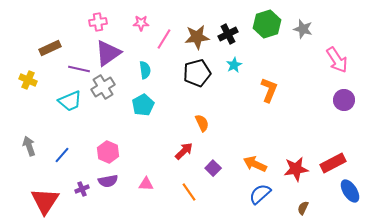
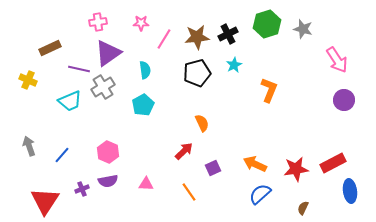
purple square: rotated 21 degrees clockwise
blue ellipse: rotated 25 degrees clockwise
